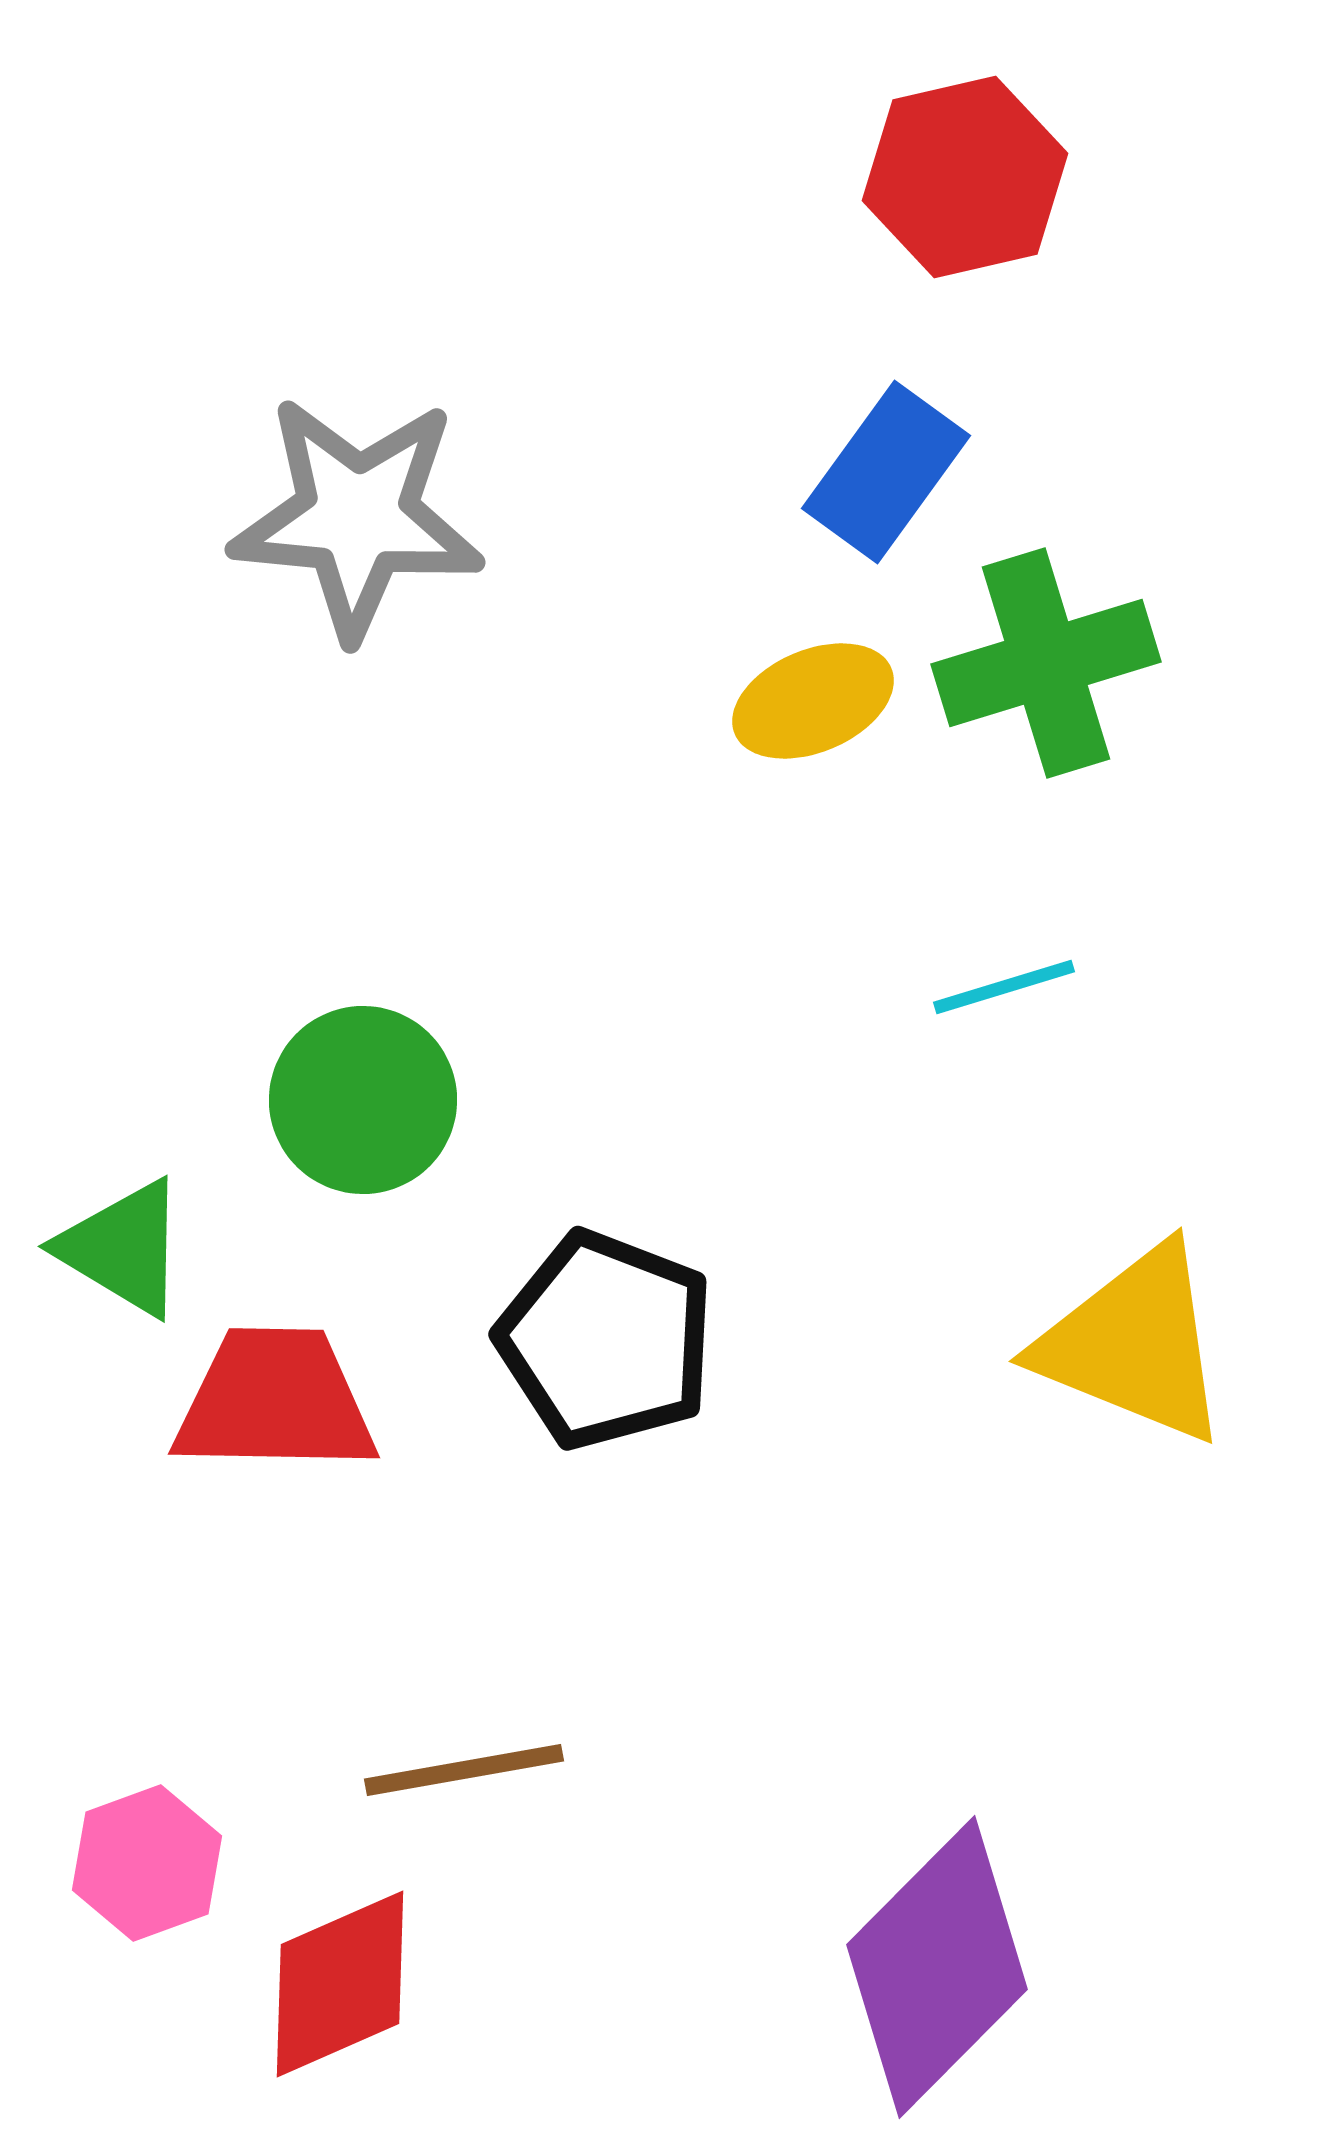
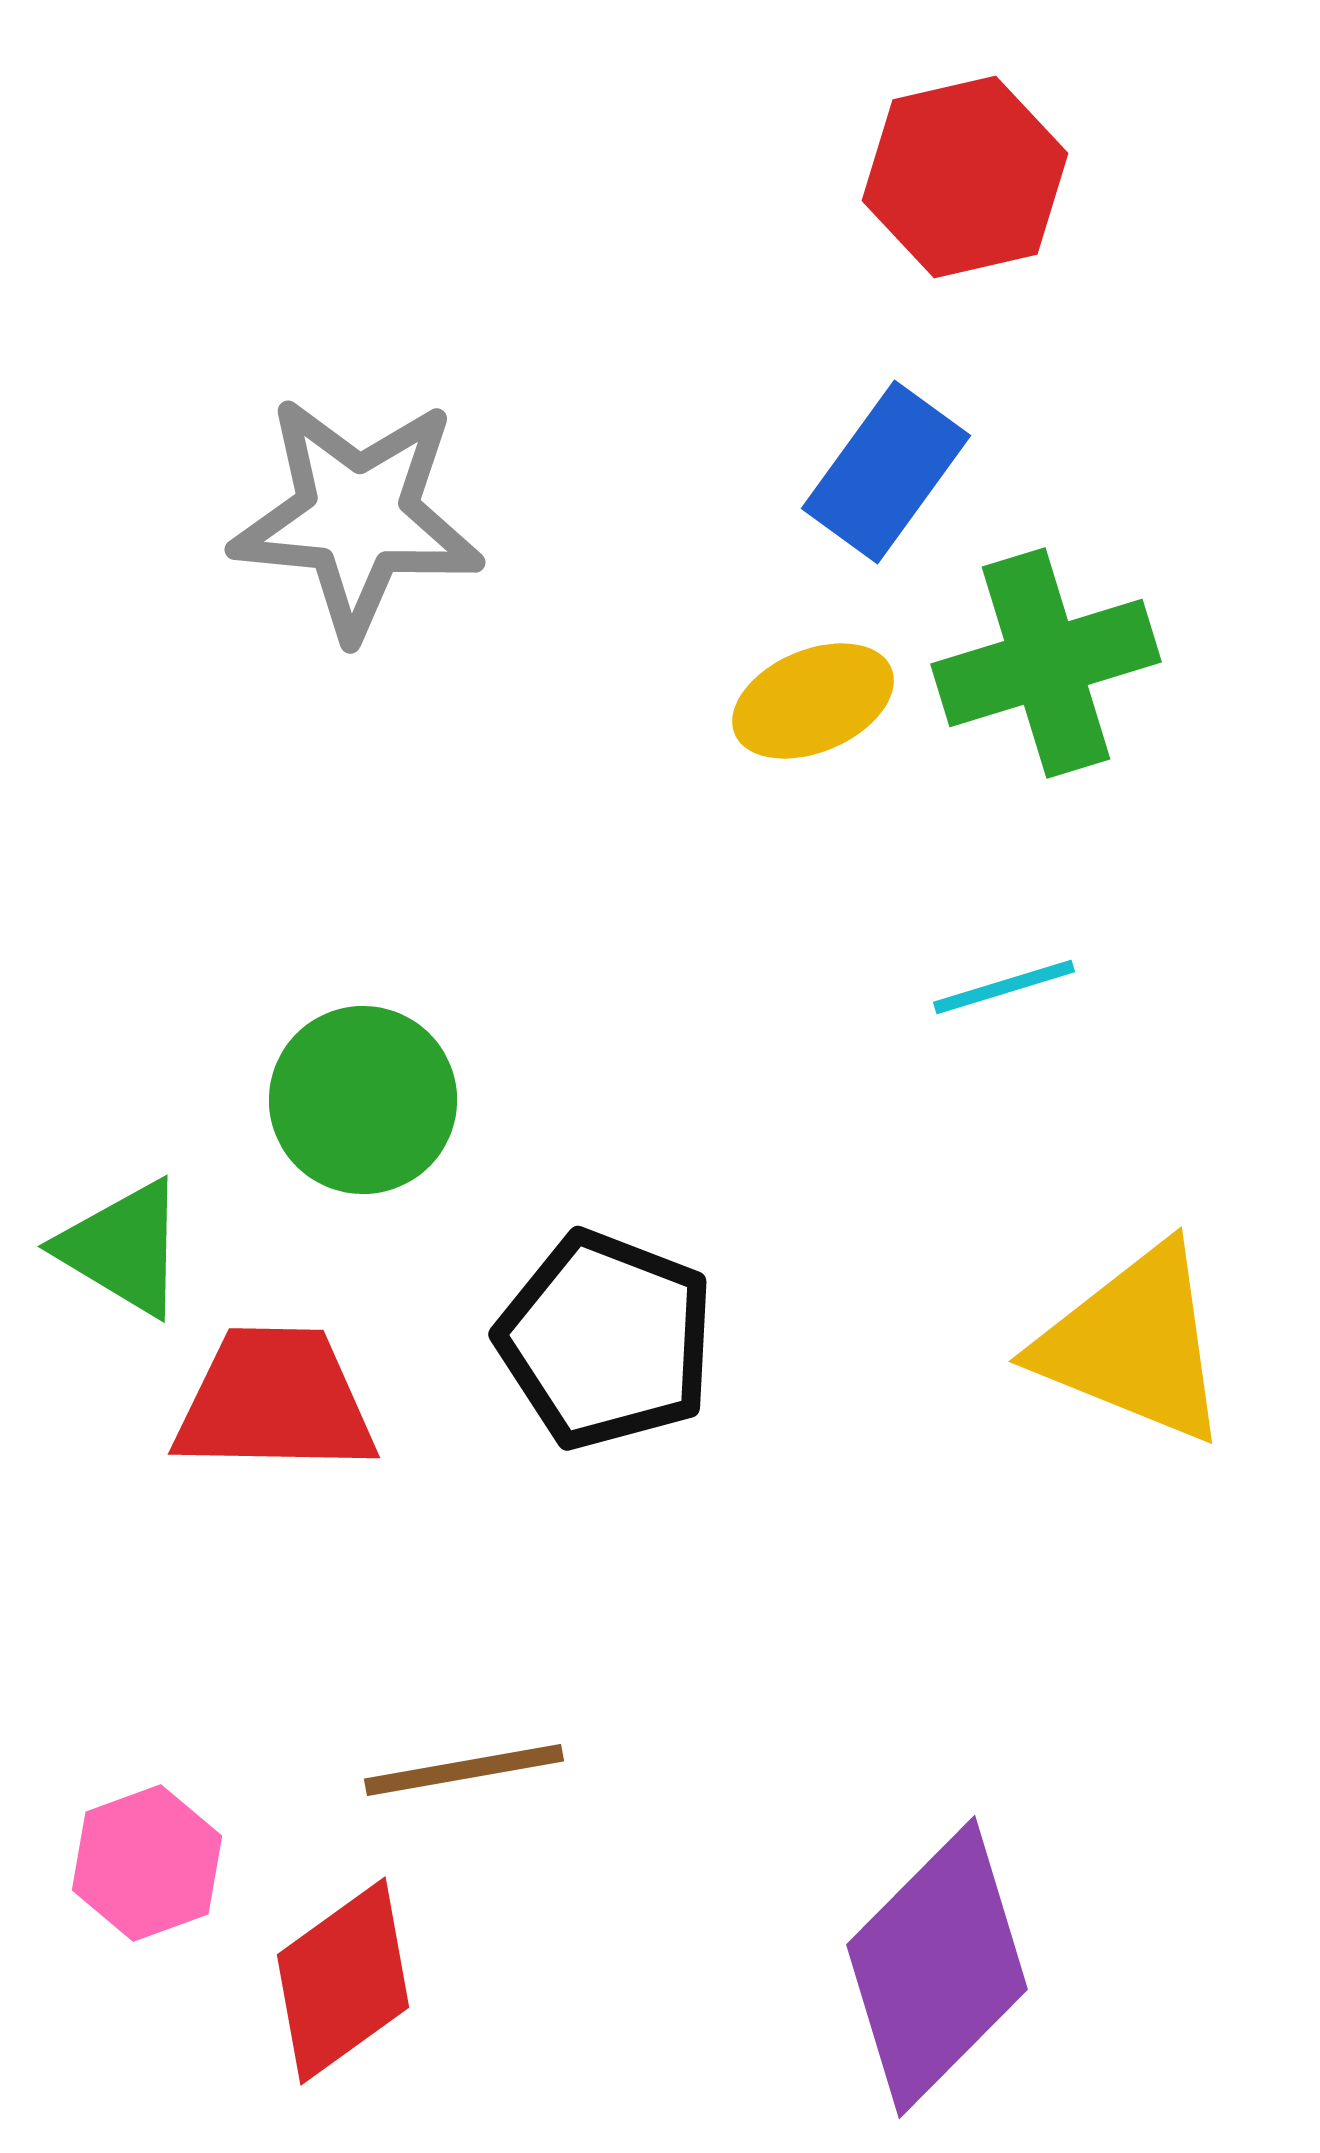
red diamond: moved 3 px right, 3 px up; rotated 12 degrees counterclockwise
